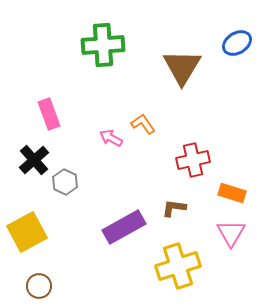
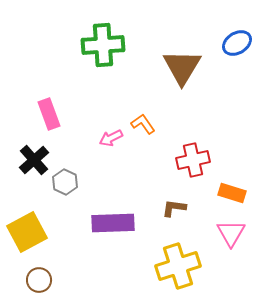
pink arrow: rotated 55 degrees counterclockwise
purple rectangle: moved 11 px left, 4 px up; rotated 27 degrees clockwise
brown circle: moved 6 px up
